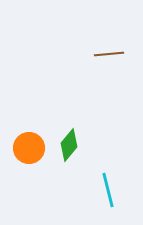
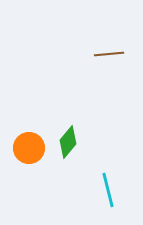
green diamond: moved 1 px left, 3 px up
